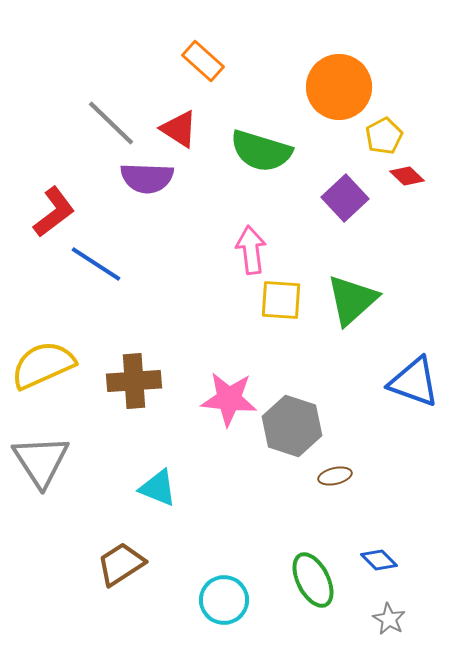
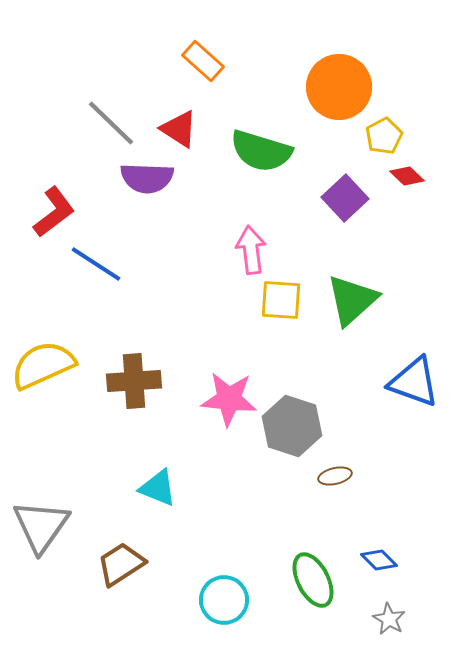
gray triangle: moved 65 px down; rotated 8 degrees clockwise
